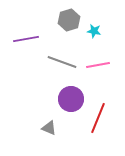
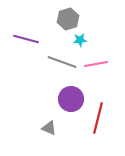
gray hexagon: moved 1 px left, 1 px up
cyan star: moved 14 px left, 9 px down; rotated 16 degrees counterclockwise
purple line: rotated 25 degrees clockwise
pink line: moved 2 px left, 1 px up
red line: rotated 8 degrees counterclockwise
